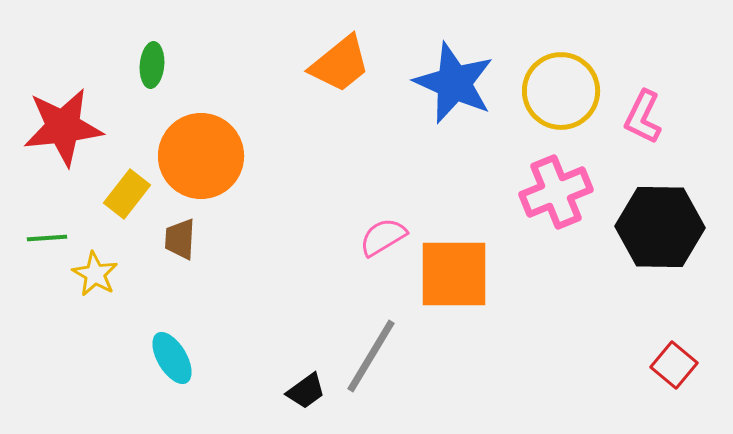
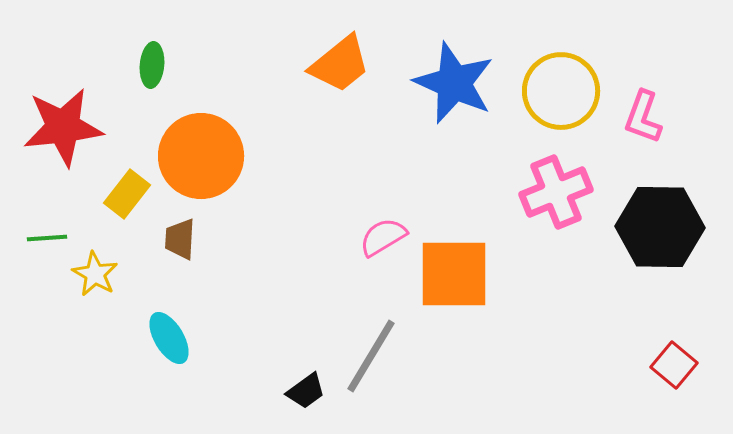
pink L-shape: rotated 6 degrees counterclockwise
cyan ellipse: moved 3 px left, 20 px up
